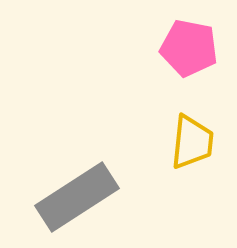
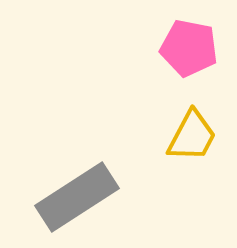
yellow trapezoid: moved 6 px up; rotated 22 degrees clockwise
